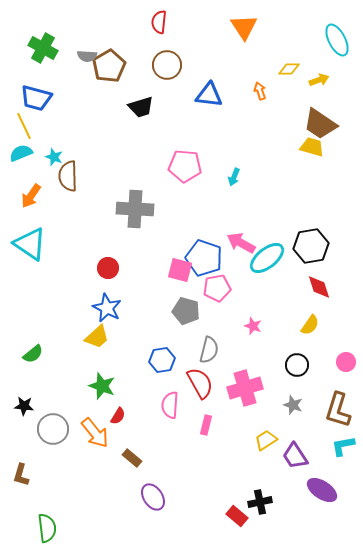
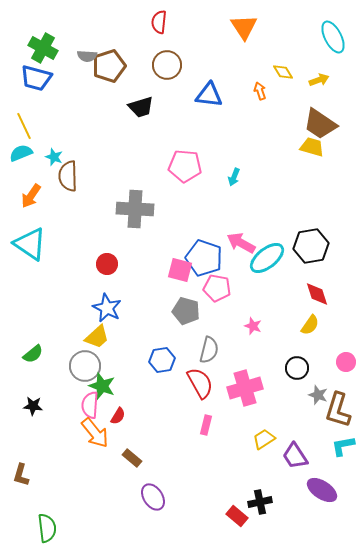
cyan ellipse at (337, 40): moved 4 px left, 3 px up
brown pentagon at (109, 66): rotated 12 degrees clockwise
yellow diamond at (289, 69): moved 6 px left, 3 px down; rotated 60 degrees clockwise
blue trapezoid at (36, 98): moved 20 px up
red circle at (108, 268): moved 1 px left, 4 px up
red diamond at (319, 287): moved 2 px left, 7 px down
pink pentagon at (217, 288): rotated 20 degrees clockwise
black circle at (297, 365): moved 3 px down
pink semicircle at (170, 405): moved 80 px left
gray star at (293, 405): moved 25 px right, 10 px up
black star at (24, 406): moved 9 px right
gray circle at (53, 429): moved 32 px right, 63 px up
yellow trapezoid at (266, 440): moved 2 px left, 1 px up
